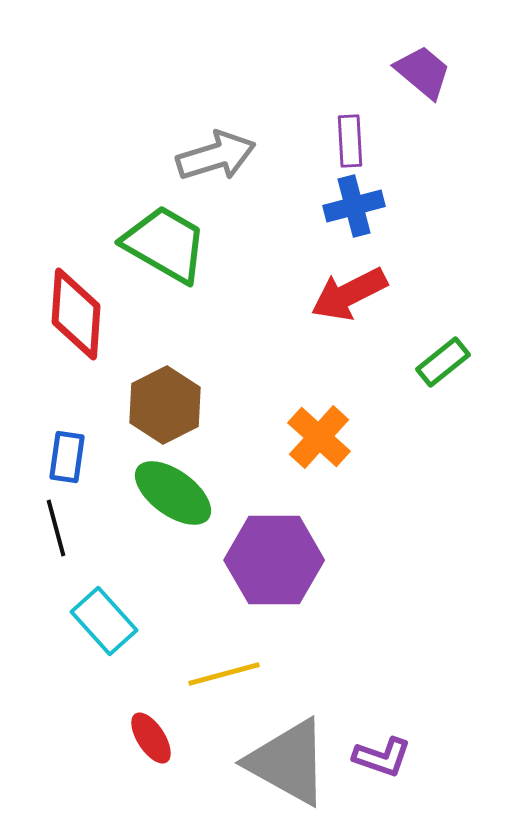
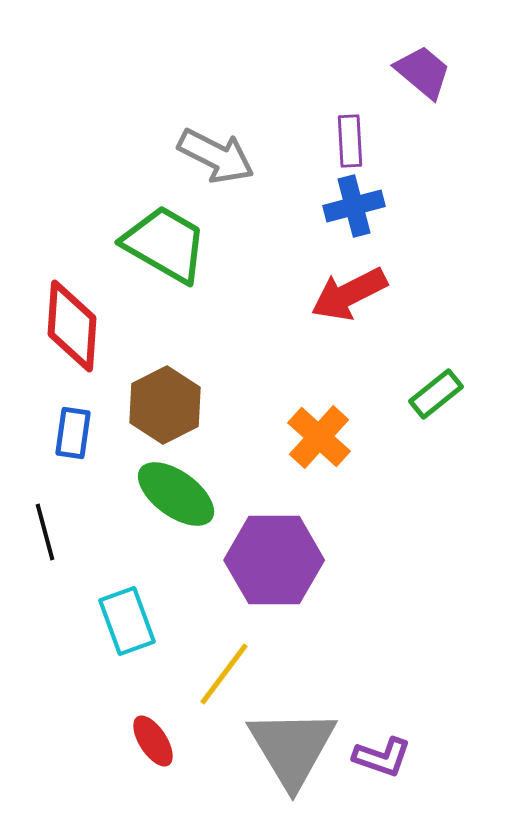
gray arrow: rotated 44 degrees clockwise
red diamond: moved 4 px left, 12 px down
green rectangle: moved 7 px left, 32 px down
blue rectangle: moved 6 px right, 24 px up
green ellipse: moved 3 px right, 1 px down
black line: moved 11 px left, 4 px down
cyan rectangle: moved 23 px right; rotated 22 degrees clockwise
yellow line: rotated 38 degrees counterclockwise
red ellipse: moved 2 px right, 3 px down
gray triangle: moved 4 px right, 14 px up; rotated 30 degrees clockwise
